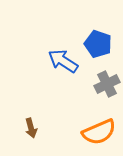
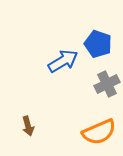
blue arrow: rotated 116 degrees clockwise
brown arrow: moved 3 px left, 2 px up
